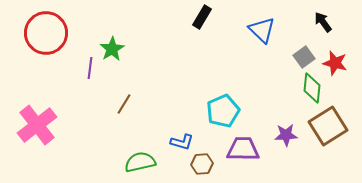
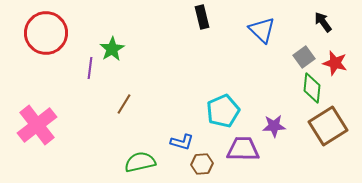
black rectangle: rotated 45 degrees counterclockwise
purple star: moved 12 px left, 9 px up
